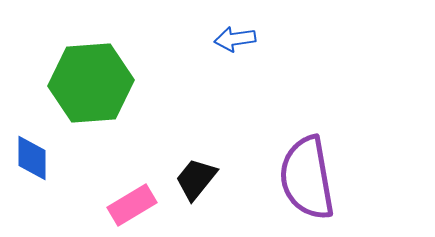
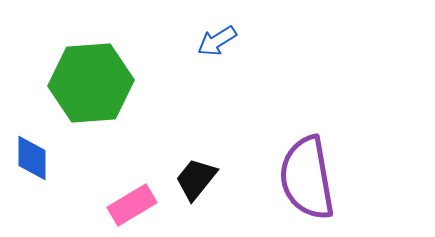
blue arrow: moved 18 px left, 2 px down; rotated 24 degrees counterclockwise
